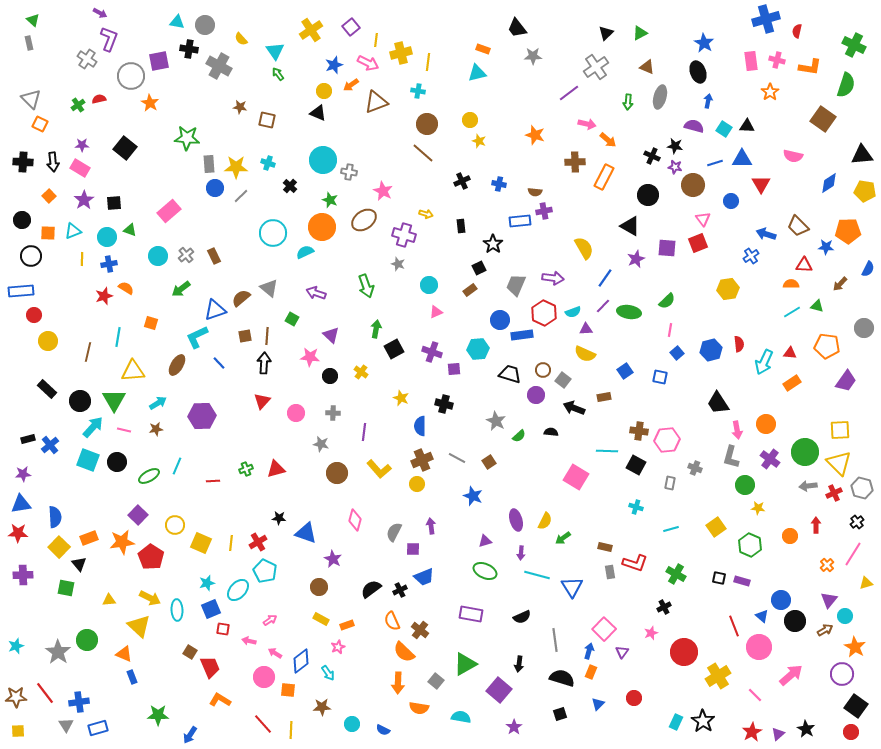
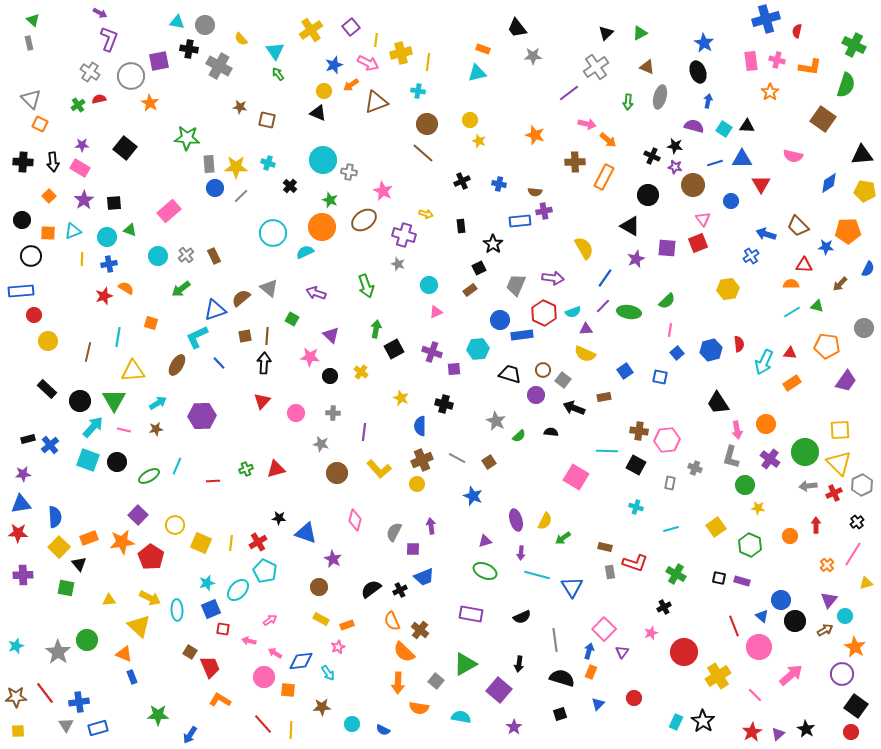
gray cross at (87, 59): moved 3 px right, 13 px down
gray hexagon at (862, 488): moved 3 px up; rotated 20 degrees clockwise
blue diamond at (301, 661): rotated 30 degrees clockwise
